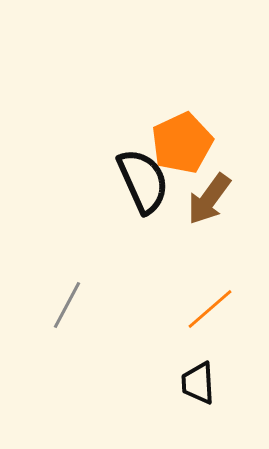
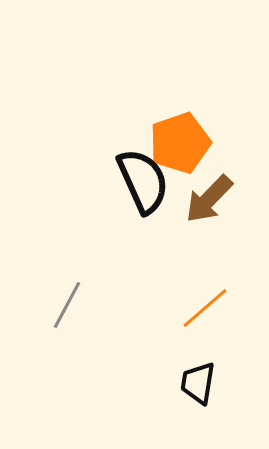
orange pentagon: moved 2 px left; rotated 6 degrees clockwise
brown arrow: rotated 8 degrees clockwise
orange line: moved 5 px left, 1 px up
black trapezoid: rotated 12 degrees clockwise
